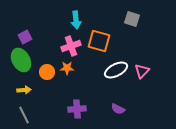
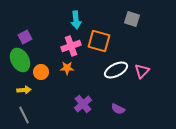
green ellipse: moved 1 px left
orange circle: moved 6 px left
purple cross: moved 6 px right, 5 px up; rotated 36 degrees counterclockwise
